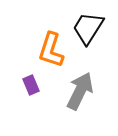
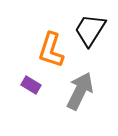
black trapezoid: moved 2 px right, 2 px down
purple rectangle: rotated 36 degrees counterclockwise
